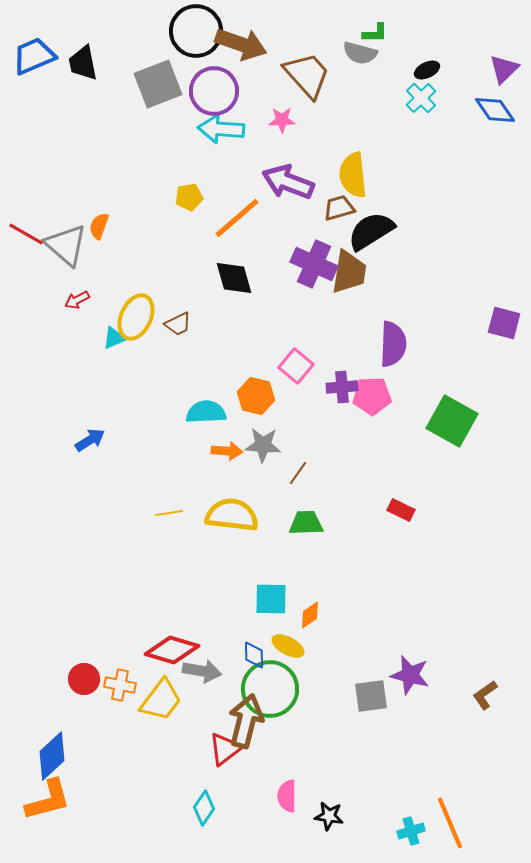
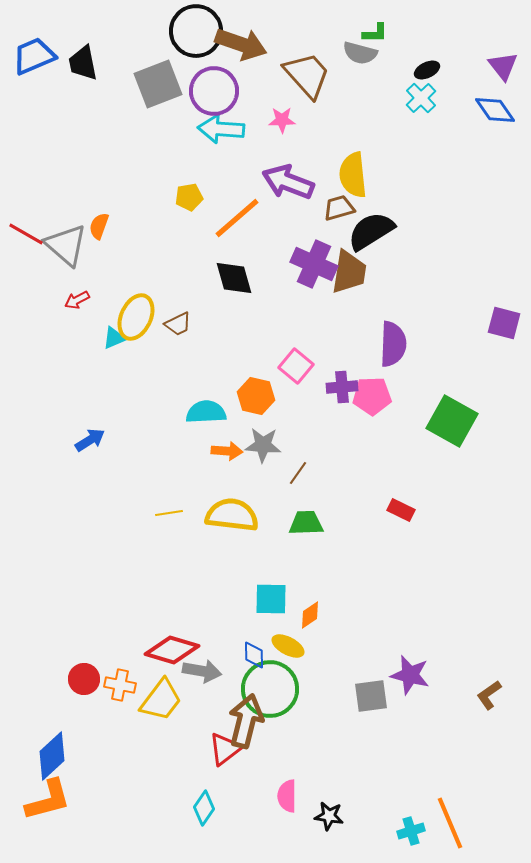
purple triangle at (504, 69): moved 1 px left, 3 px up; rotated 24 degrees counterclockwise
brown L-shape at (485, 695): moved 4 px right
